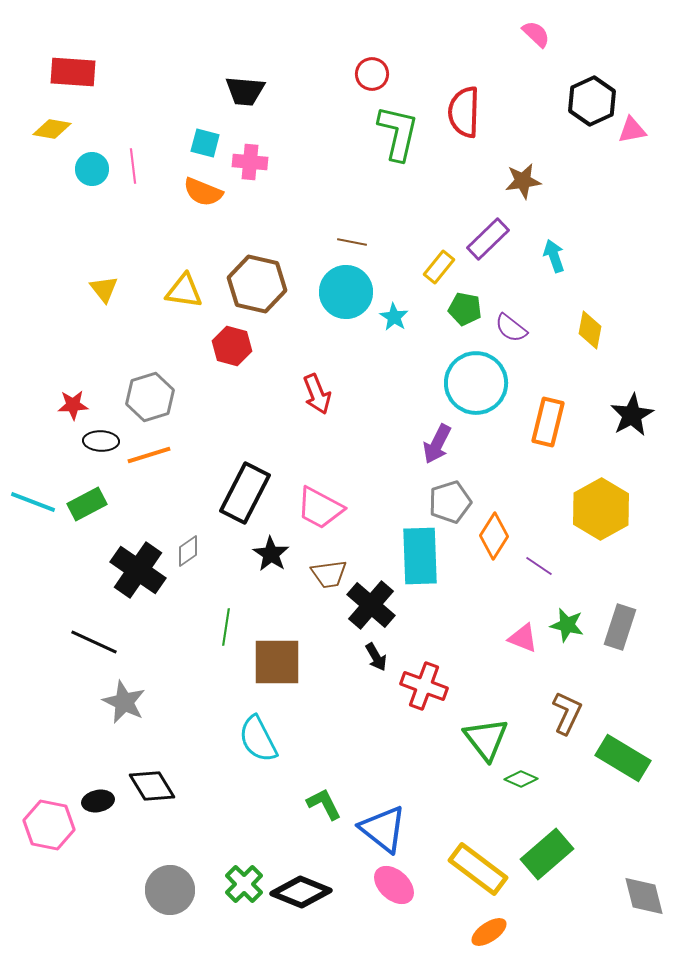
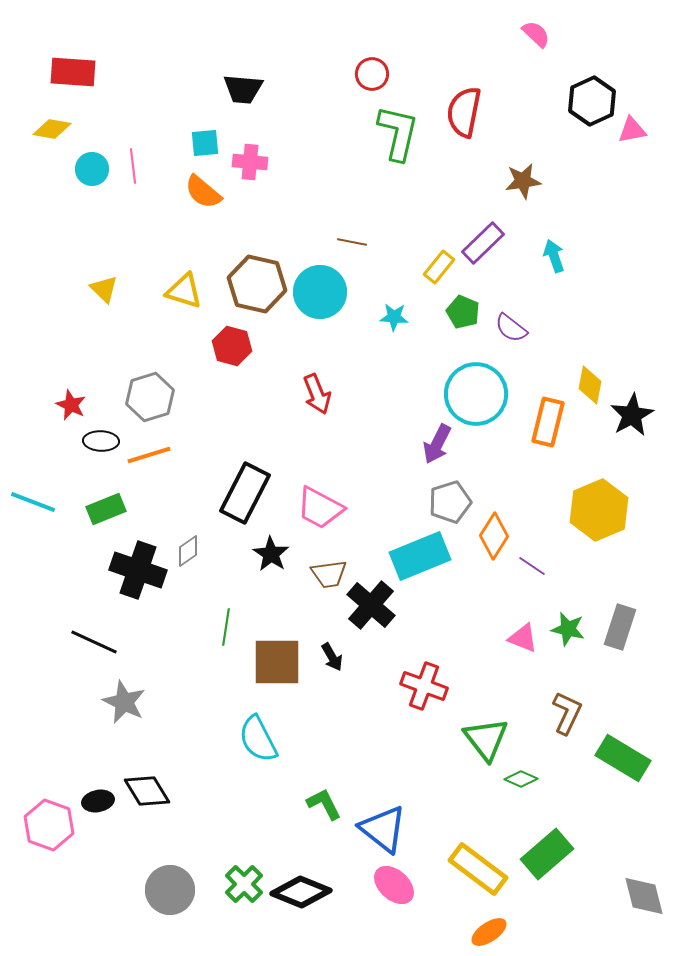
black trapezoid at (245, 91): moved 2 px left, 2 px up
red semicircle at (464, 112): rotated 9 degrees clockwise
cyan square at (205, 143): rotated 20 degrees counterclockwise
orange semicircle at (203, 192): rotated 18 degrees clockwise
purple rectangle at (488, 239): moved 5 px left, 4 px down
yellow triangle at (104, 289): rotated 8 degrees counterclockwise
yellow triangle at (184, 291): rotated 9 degrees clockwise
cyan circle at (346, 292): moved 26 px left
green pentagon at (465, 309): moved 2 px left, 3 px down; rotated 12 degrees clockwise
cyan star at (394, 317): rotated 28 degrees counterclockwise
yellow diamond at (590, 330): moved 55 px down
cyan circle at (476, 383): moved 11 px down
red star at (73, 405): moved 2 px left; rotated 28 degrees clockwise
green rectangle at (87, 504): moved 19 px right, 5 px down; rotated 6 degrees clockwise
yellow hexagon at (601, 509): moved 2 px left, 1 px down; rotated 6 degrees clockwise
cyan rectangle at (420, 556): rotated 70 degrees clockwise
purple line at (539, 566): moved 7 px left
black cross at (138, 570): rotated 16 degrees counterclockwise
green star at (567, 625): moved 1 px right, 4 px down
black arrow at (376, 657): moved 44 px left
black diamond at (152, 786): moved 5 px left, 5 px down
pink hexagon at (49, 825): rotated 9 degrees clockwise
